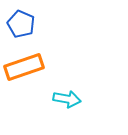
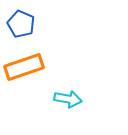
cyan arrow: moved 1 px right
